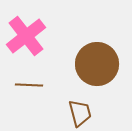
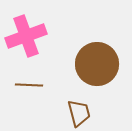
pink cross: rotated 18 degrees clockwise
brown trapezoid: moved 1 px left
